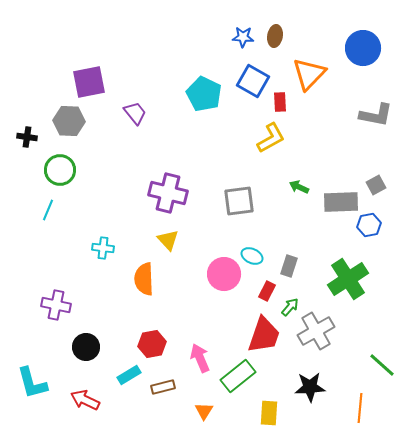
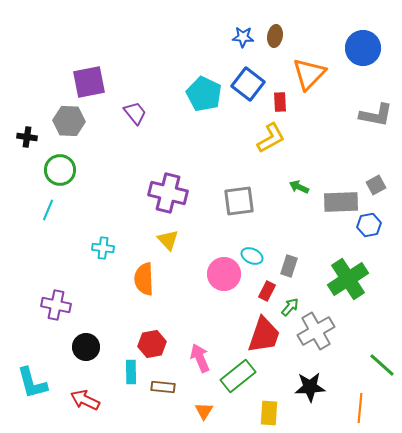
blue square at (253, 81): moved 5 px left, 3 px down; rotated 8 degrees clockwise
cyan rectangle at (129, 375): moved 2 px right, 3 px up; rotated 60 degrees counterclockwise
brown rectangle at (163, 387): rotated 20 degrees clockwise
